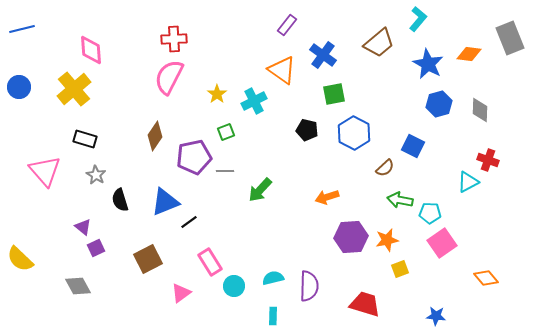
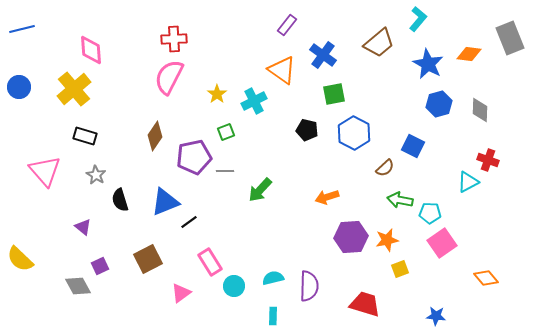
black rectangle at (85, 139): moved 3 px up
purple square at (96, 248): moved 4 px right, 18 px down
